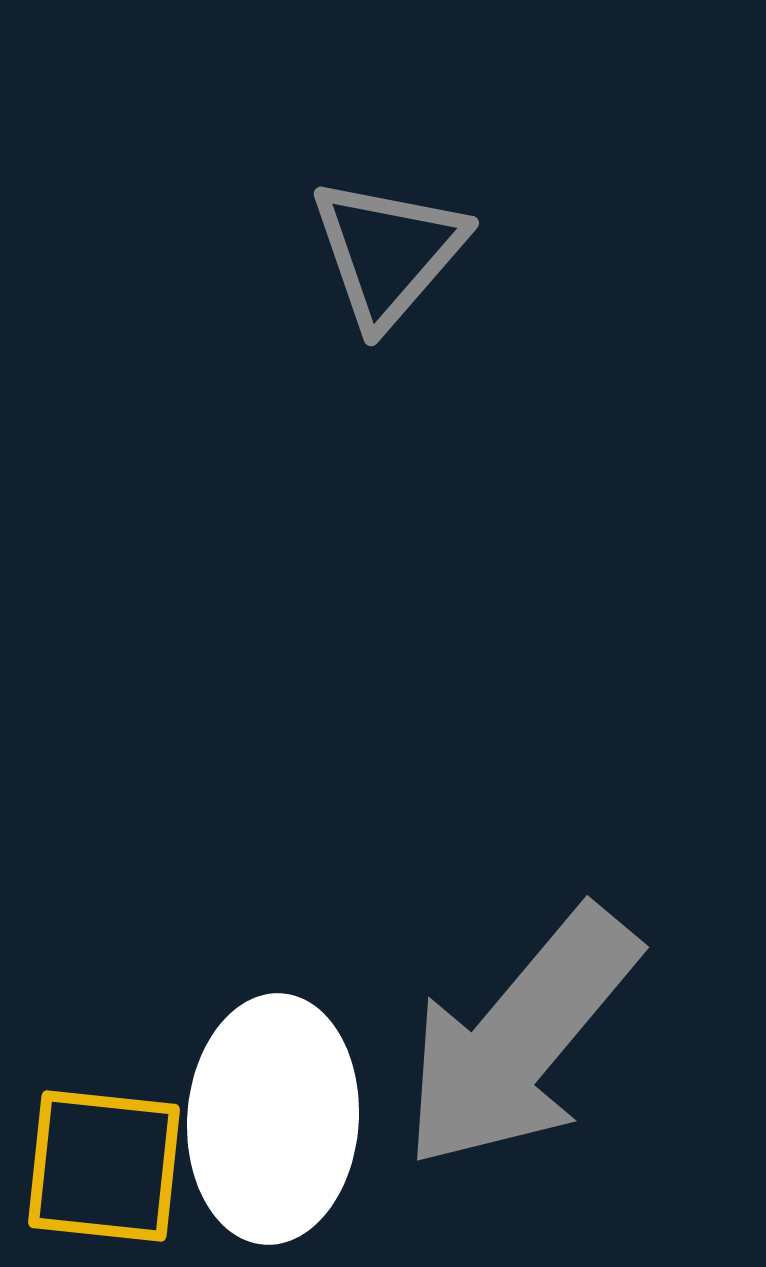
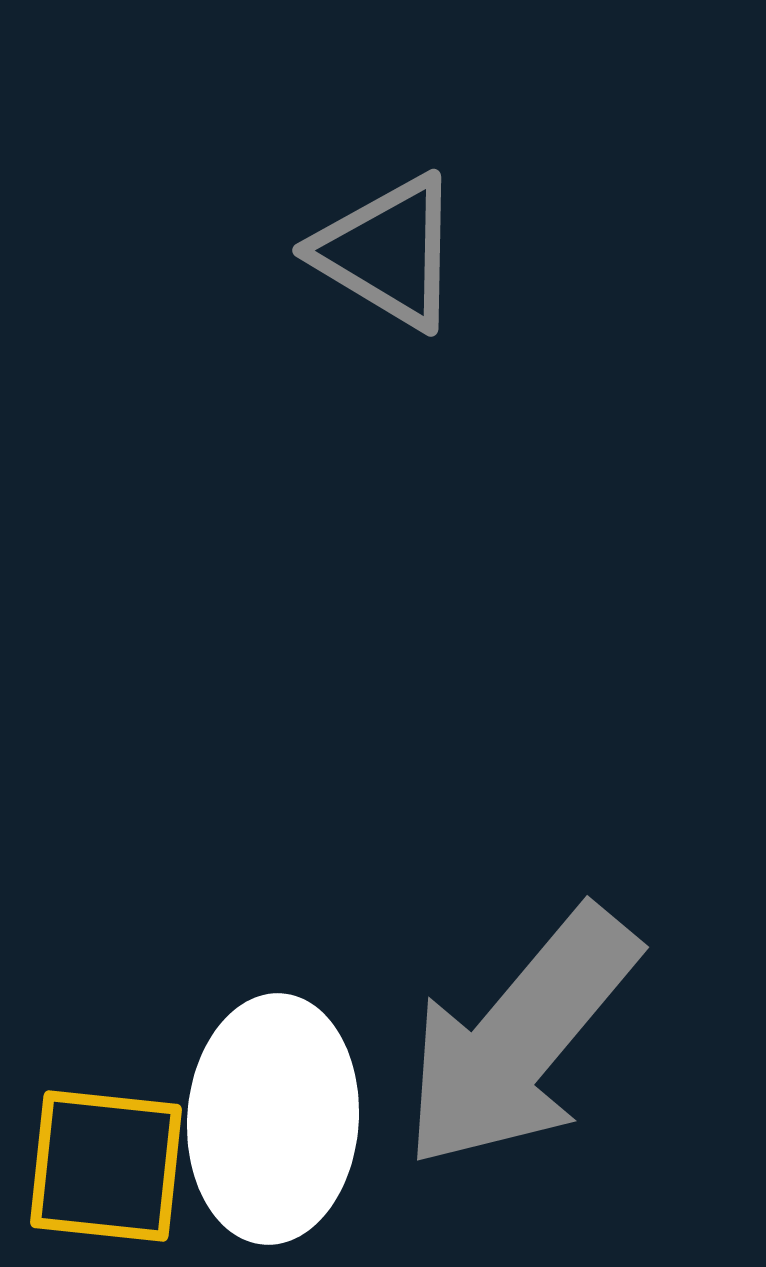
gray triangle: rotated 40 degrees counterclockwise
yellow square: moved 2 px right
